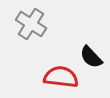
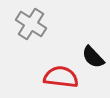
black semicircle: moved 2 px right
